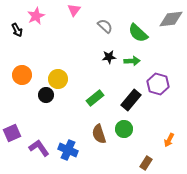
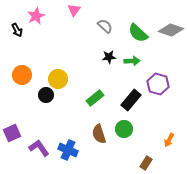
gray diamond: moved 11 px down; rotated 25 degrees clockwise
